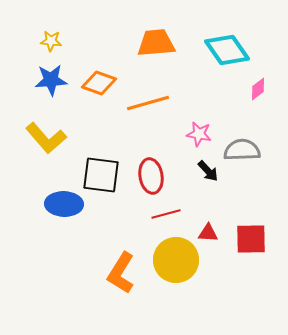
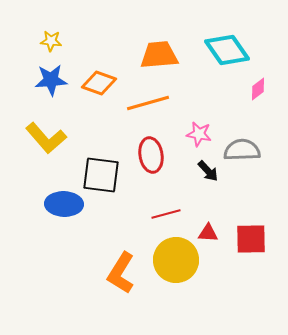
orange trapezoid: moved 3 px right, 12 px down
red ellipse: moved 21 px up
